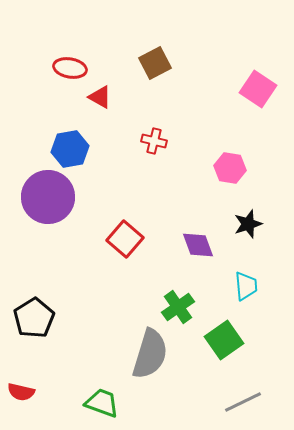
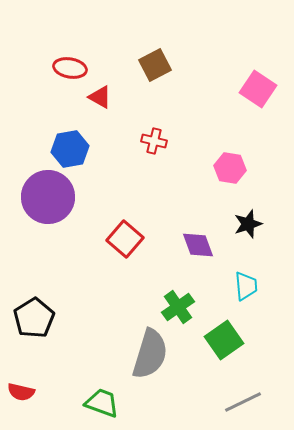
brown square: moved 2 px down
